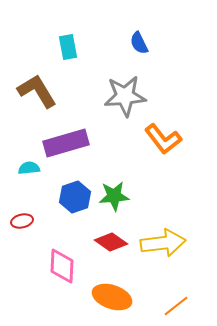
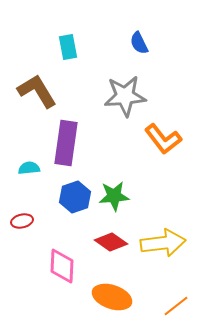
purple rectangle: rotated 66 degrees counterclockwise
